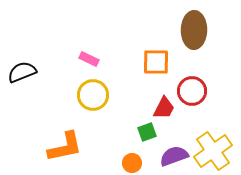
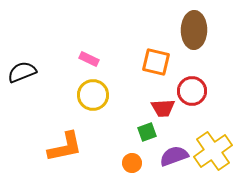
orange square: rotated 12 degrees clockwise
red trapezoid: moved 1 px left; rotated 60 degrees clockwise
